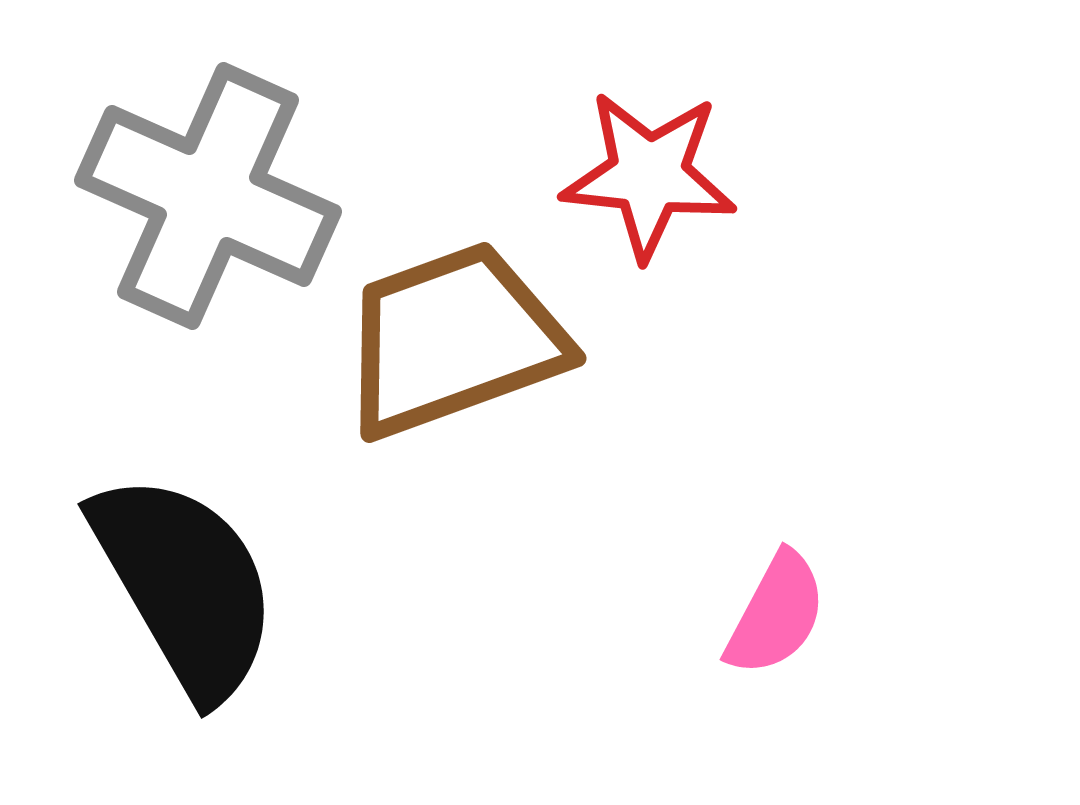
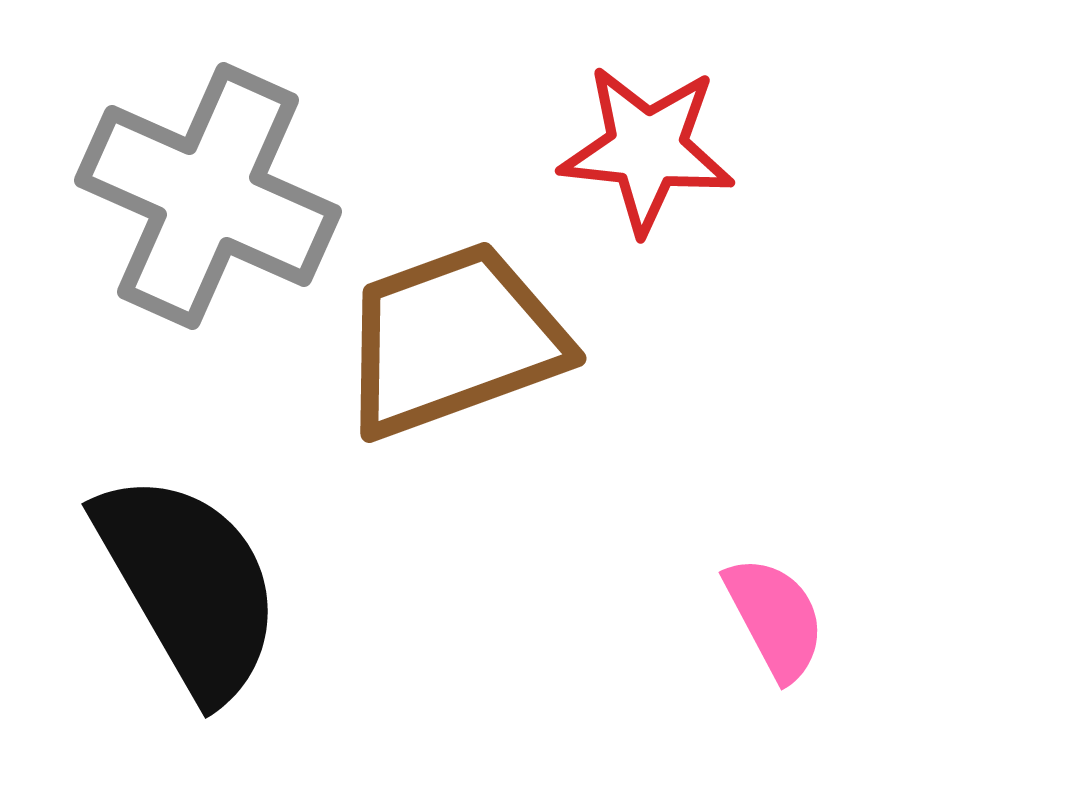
red star: moved 2 px left, 26 px up
black semicircle: moved 4 px right
pink semicircle: moved 1 px left, 4 px down; rotated 56 degrees counterclockwise
